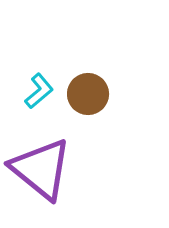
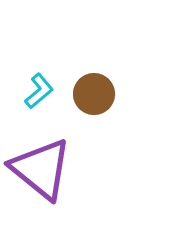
brown circle: moved 6 px right
